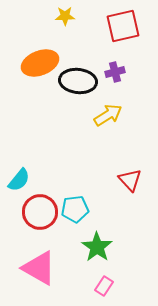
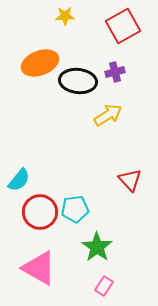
red square: rotated 16 degrees counterclockwise
